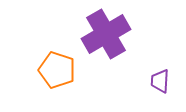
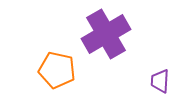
orange pentagon: rotated 6 degrees counterclockwise
